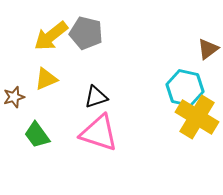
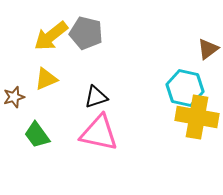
yellow cross: rotated 21 degrees counterclockwise
pink triangle: rotated 6 degrees counterclockwise
